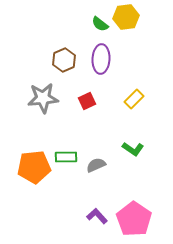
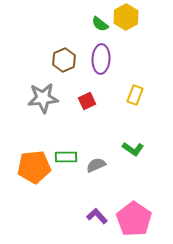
yellow hexagon: rotated 20 degrees counterclockwise
yellow rectangle: moved 1 px right, 4 px up; rotated 24 degrees counterclockwise
